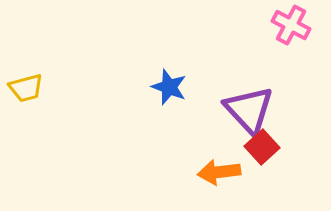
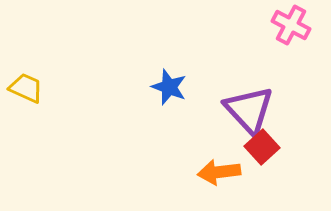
yellow trapezoid: rotated 141 degrees counterclockwise
